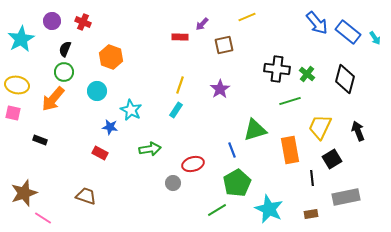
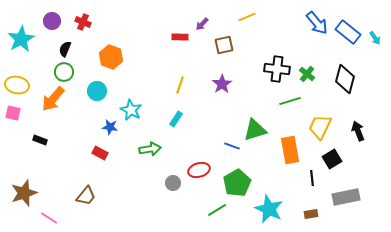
purple star at (220, 89): moved 2 px right, 5 px up
cyan rectangle at (176, 110): moved 9 px down
blue line at (232, 150): moved 4 px up; rotated 49 degrees counterclockwise
red ellipse at (193, 164): moved 6 px right, 6 px down
brown trapezoid at (86, 196): rotated 110 degrees clockwise
pink line at (43, 218): moved 6 px right
